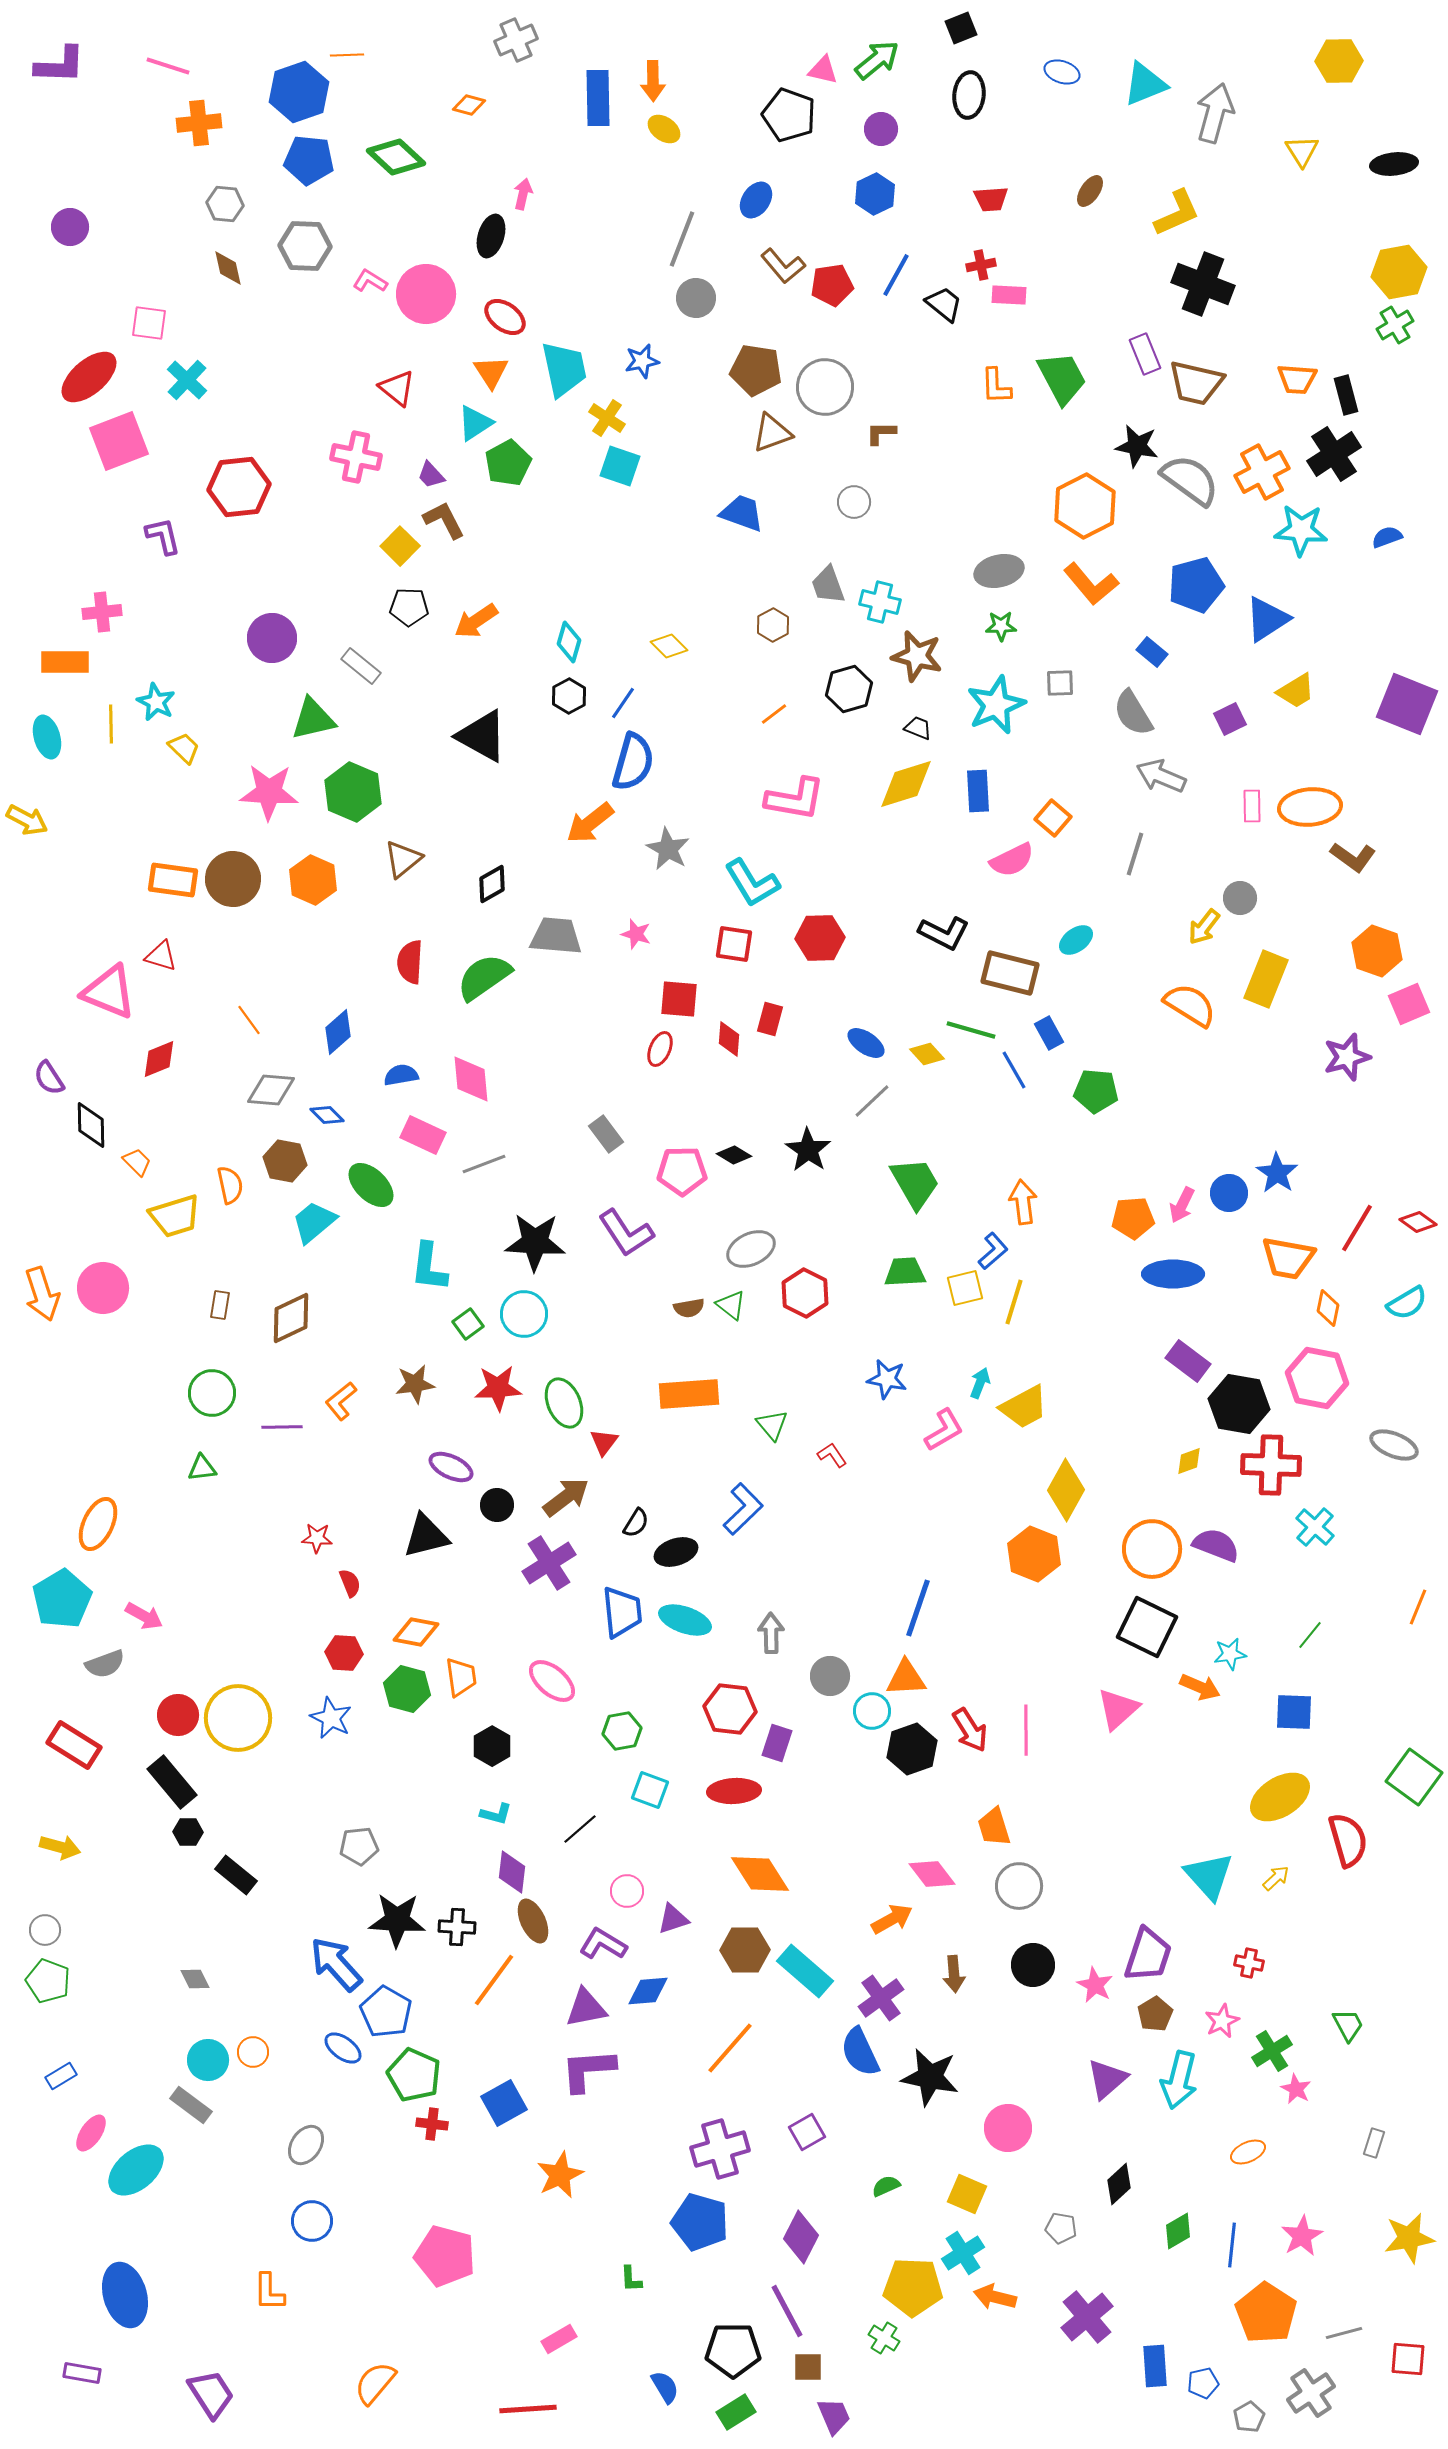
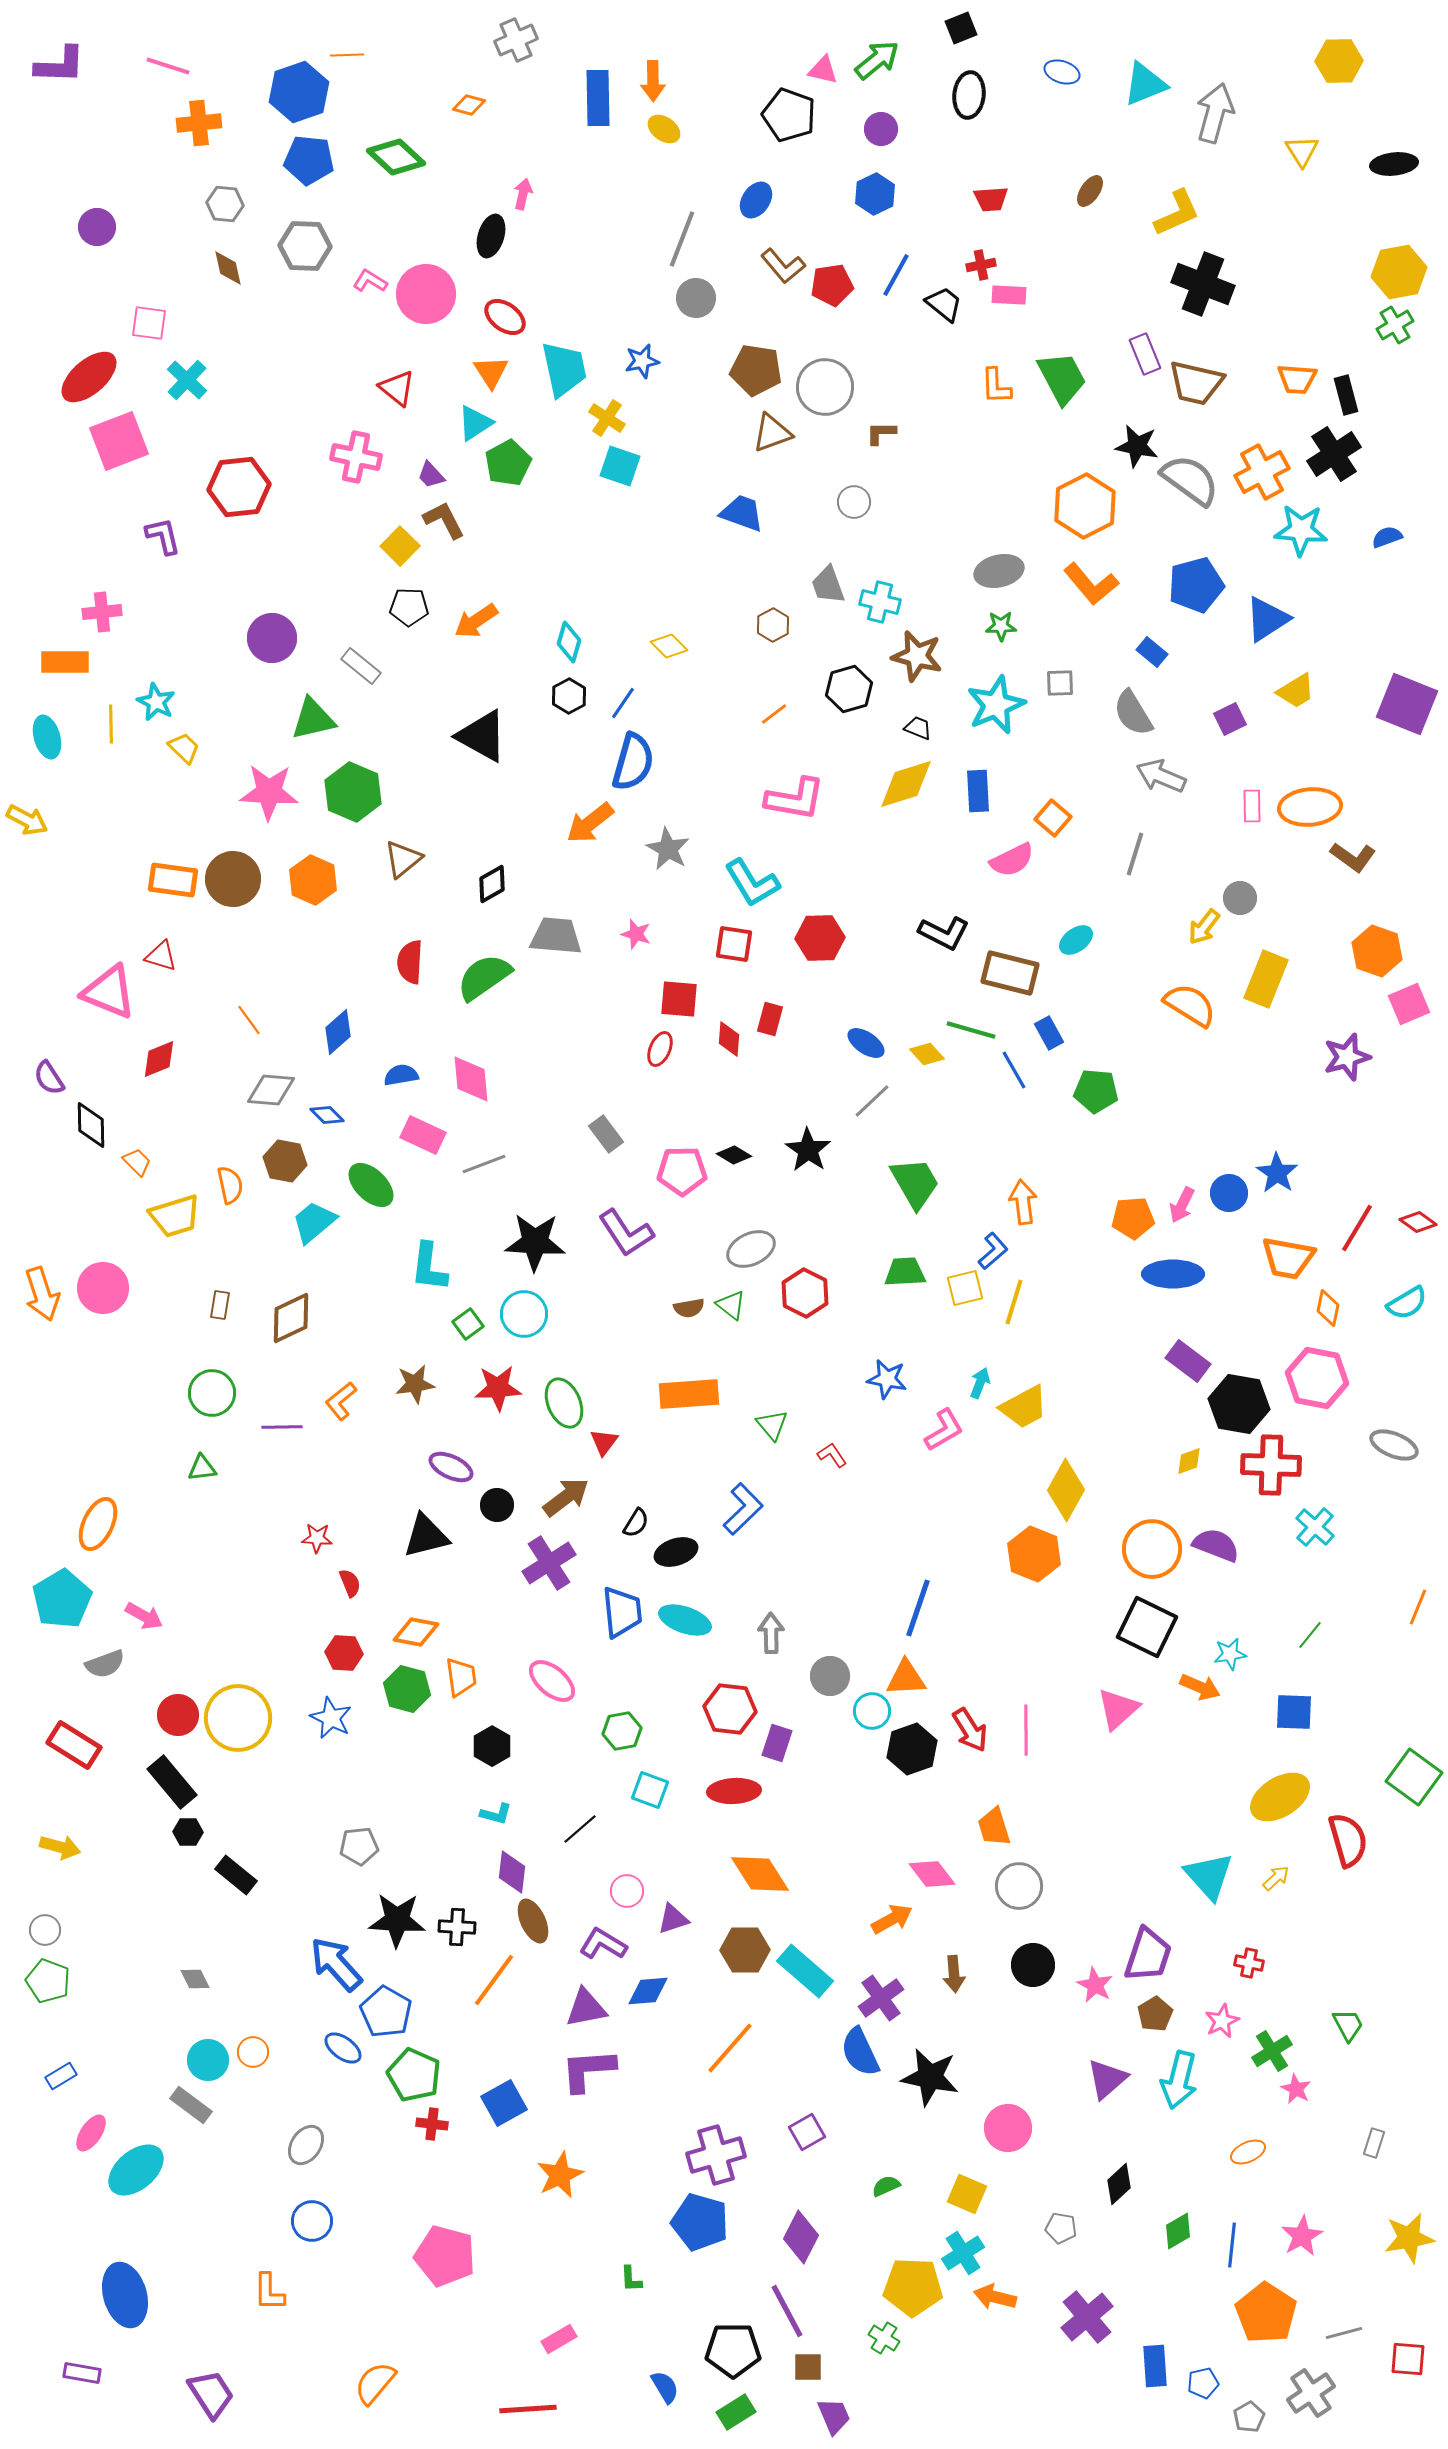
purple circle at (70, 227): moved 27 px right
purple cross at (720, 2149): moved 4 px left, 6 px down
